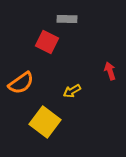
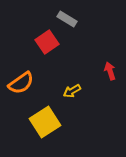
gray rectangle: rotated 30 degrees clockwise
red square: rotated 30 degrees clockwise
yellow square: rotated 20 degrees clockwise
